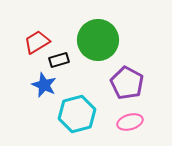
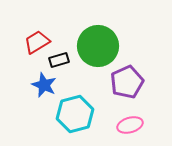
green circle: moved 6 px down
purple pentagon: moved 1 px up; rotated 20 degrees clockwise
cyan hexagon: moved 2 px left
pink ellipse: moved 3 px down
